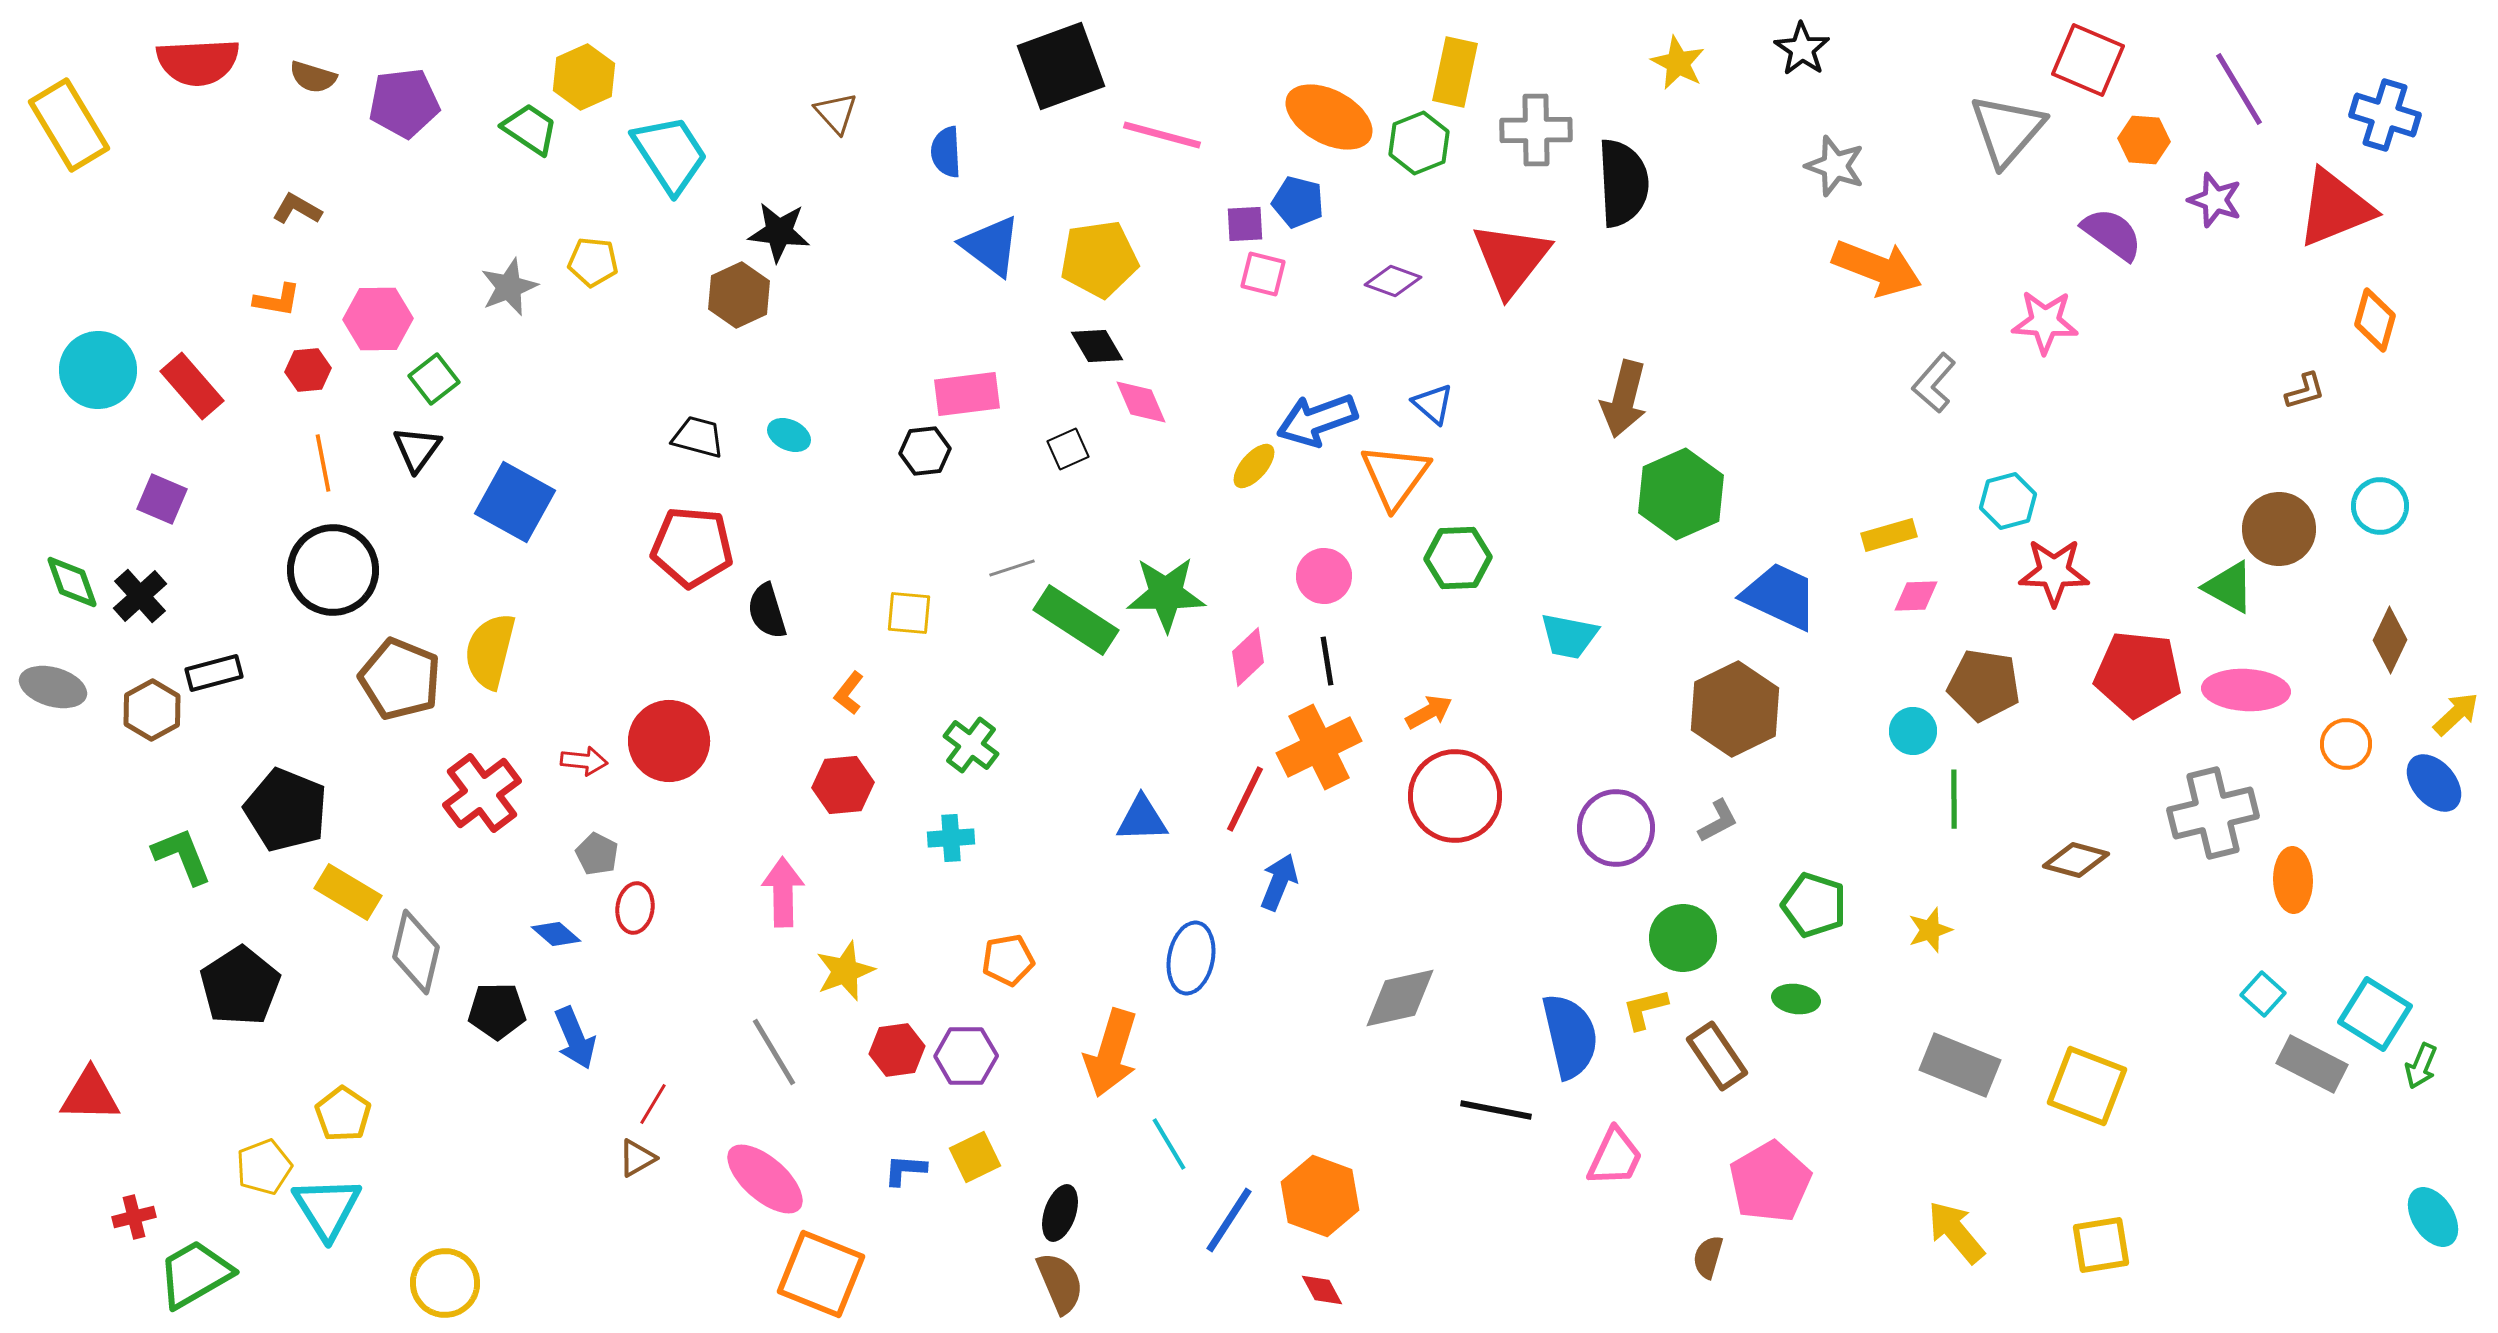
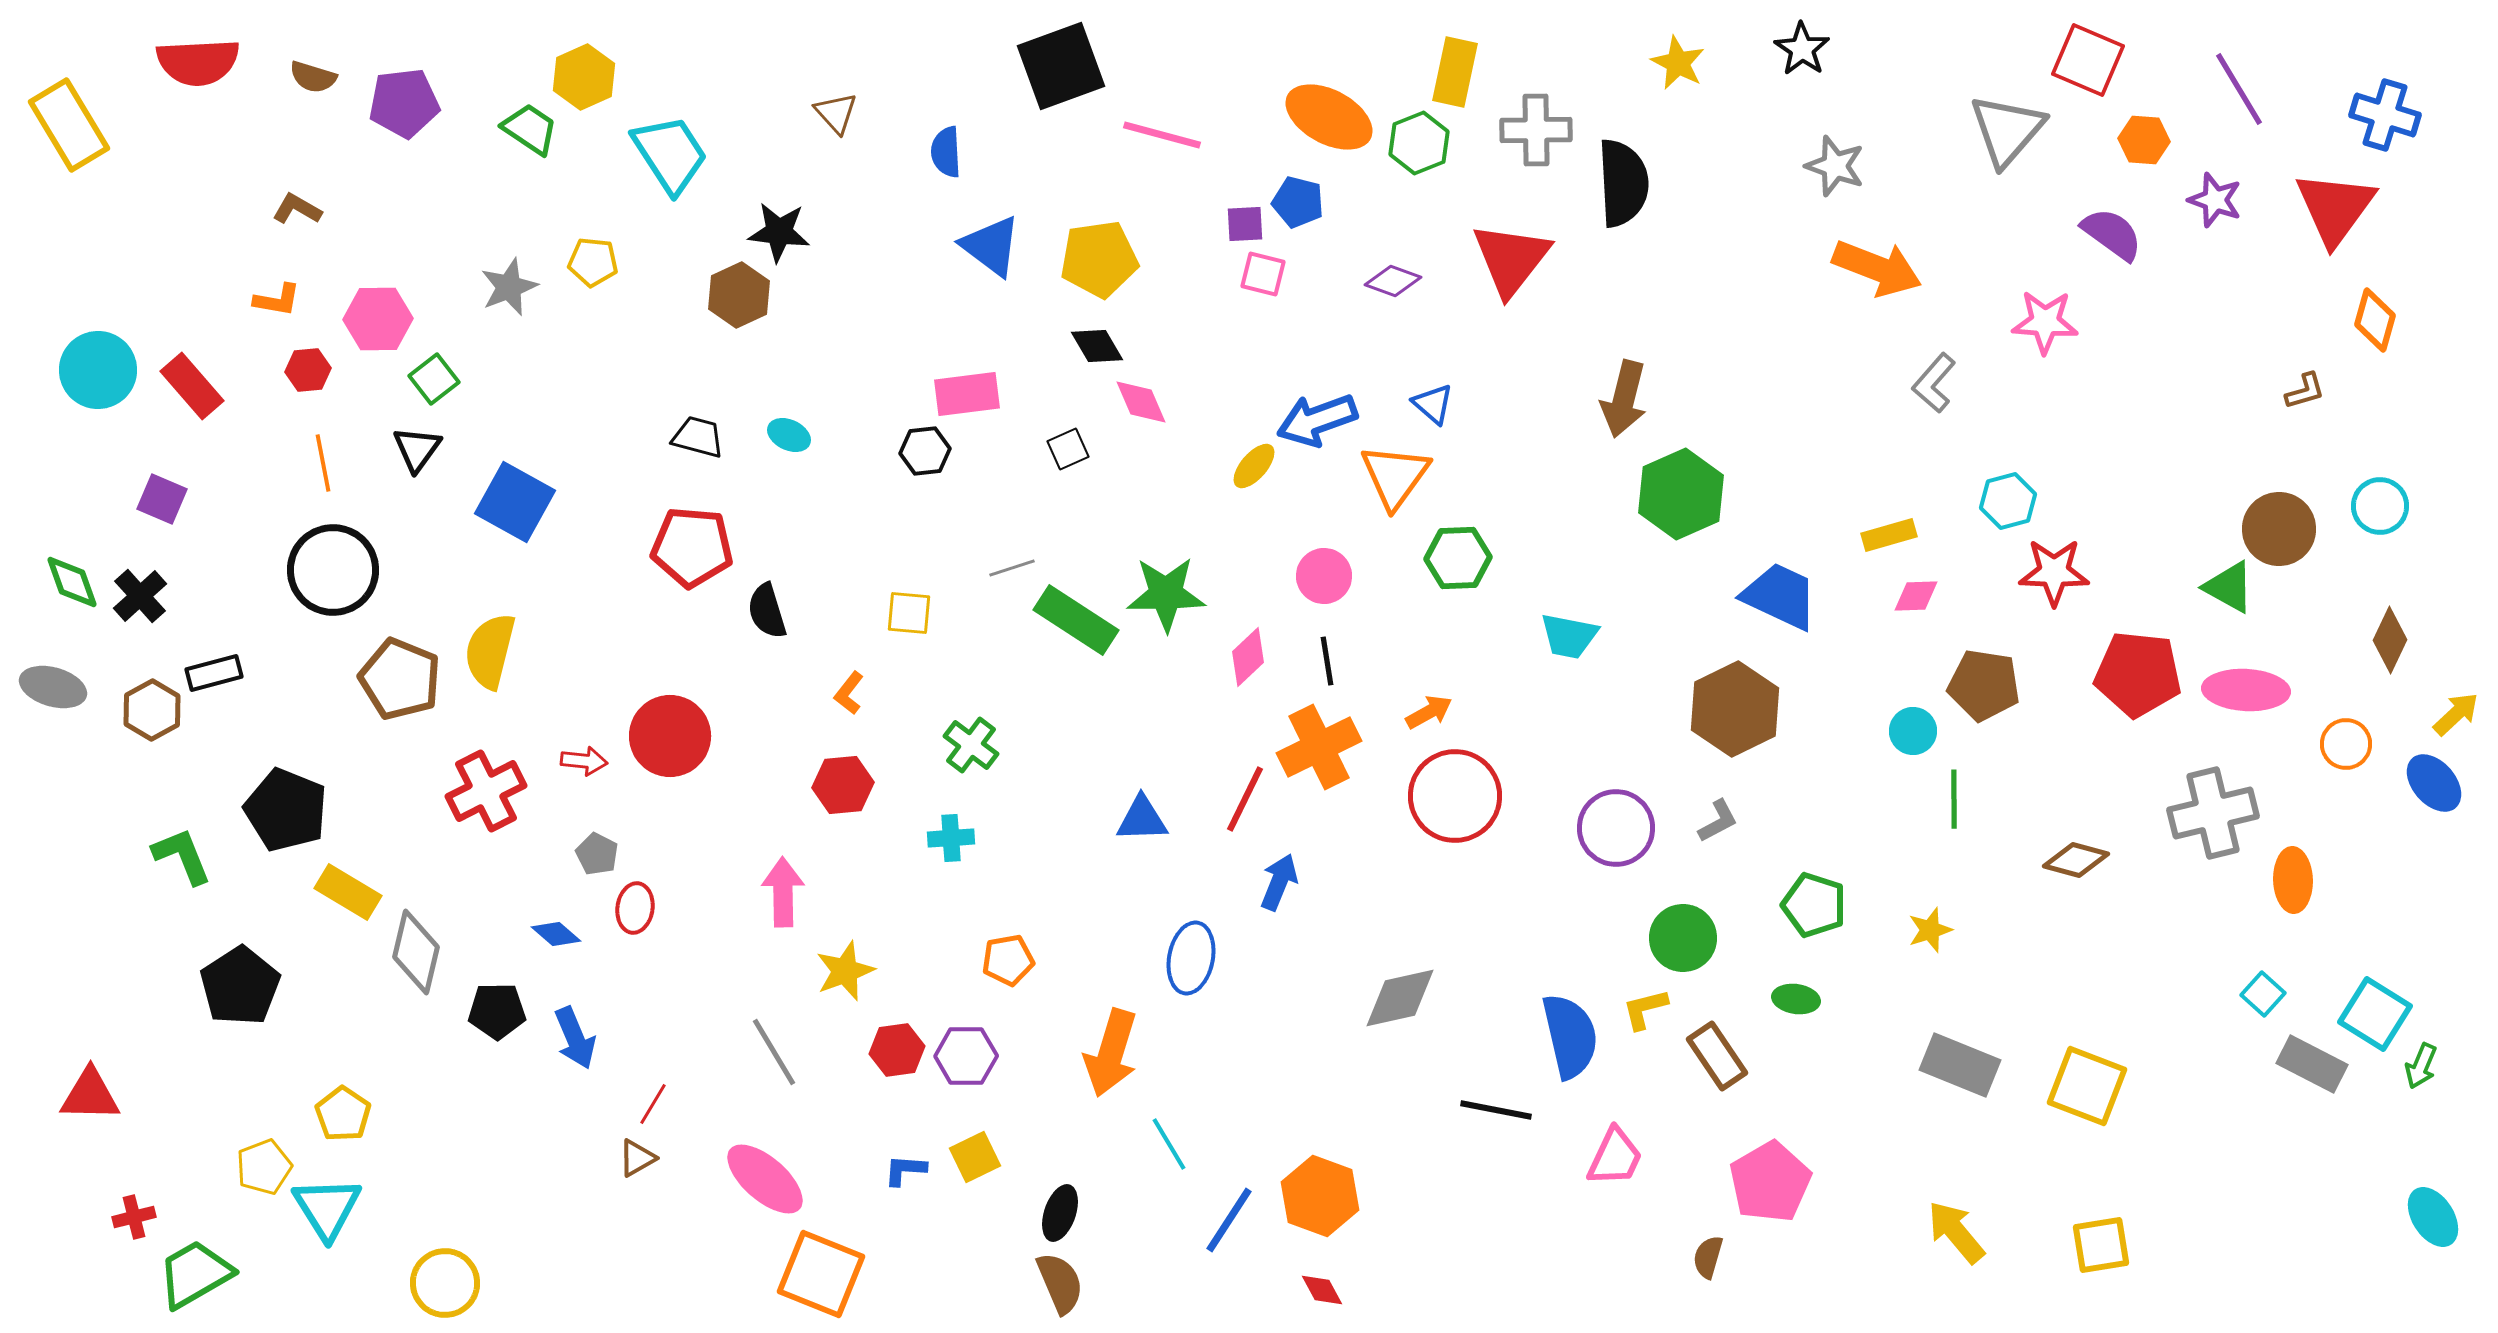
red triangle at (2335, 208): rotated 32 degrees counterclockwise
red circle at (669, 741): moved 1 px right, 5 px up
red cross at (482, 793): moved 4 px right, 2 px up; rotated 10 degrees clockwise
